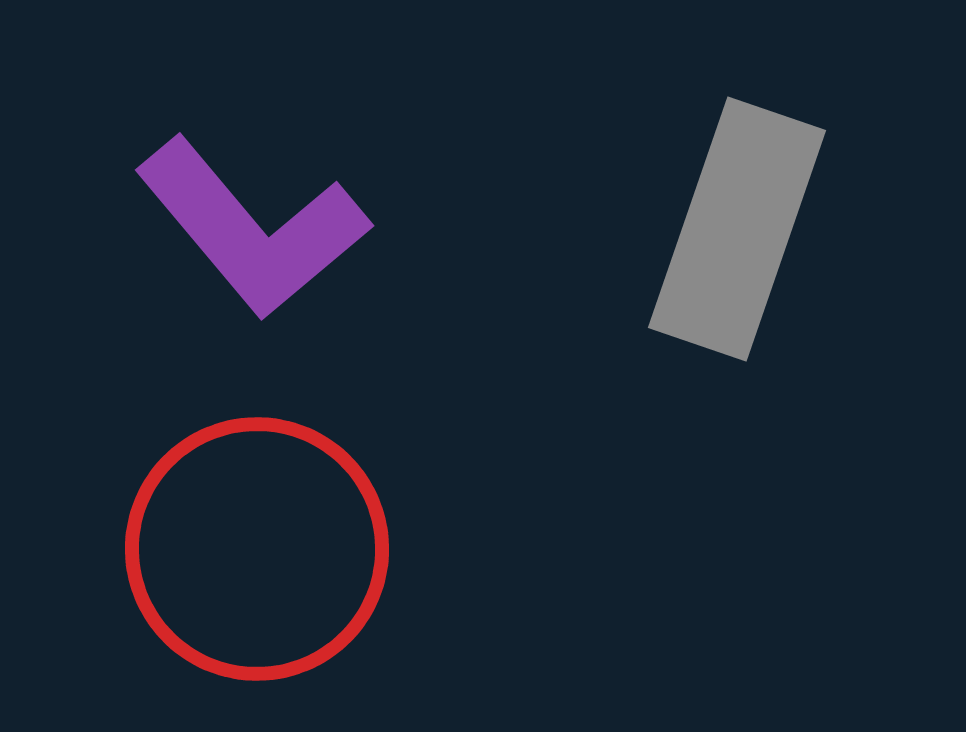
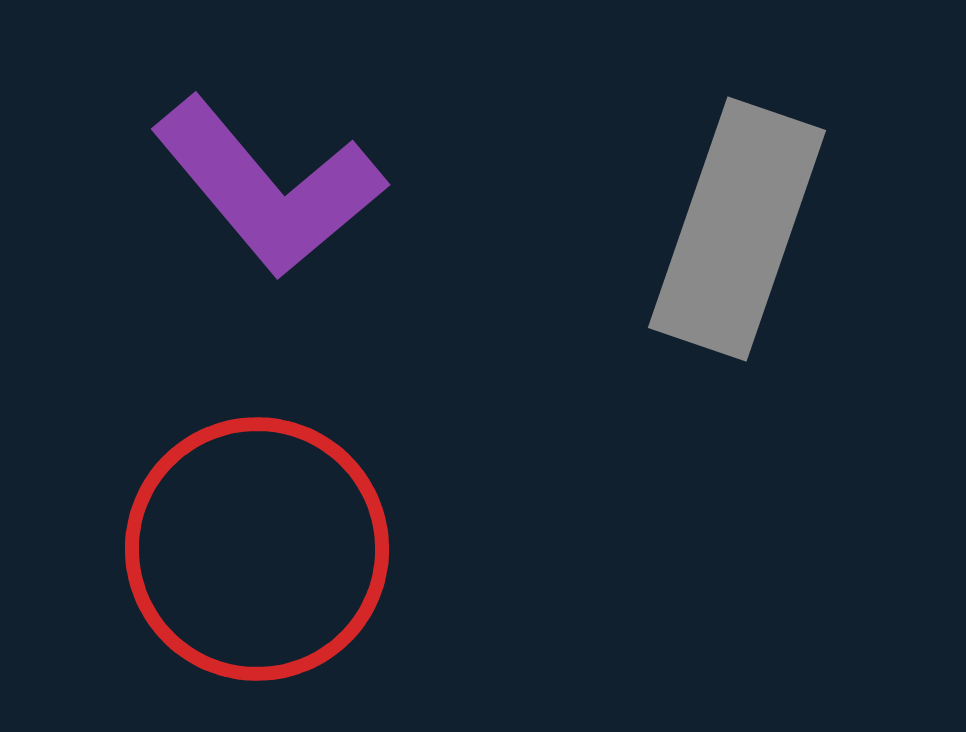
purple L-shape: moved 16 px right, 41 px up
